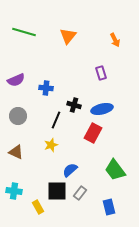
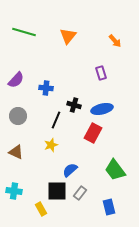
orange arrow: moved 1 px down; rotated 16 degrees counterclockwise
purple semicircle: rotated 24 degrees counterclockwise
yellow rectangle: moved 3 px right, 2 px down
